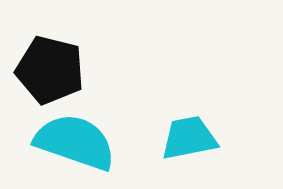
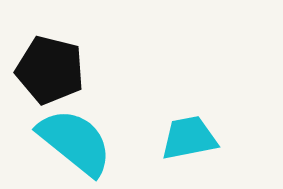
cyan semicircle: rotated 20 degrees clockwise
